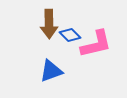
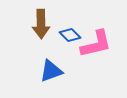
brown arrow: moved 8 px left
